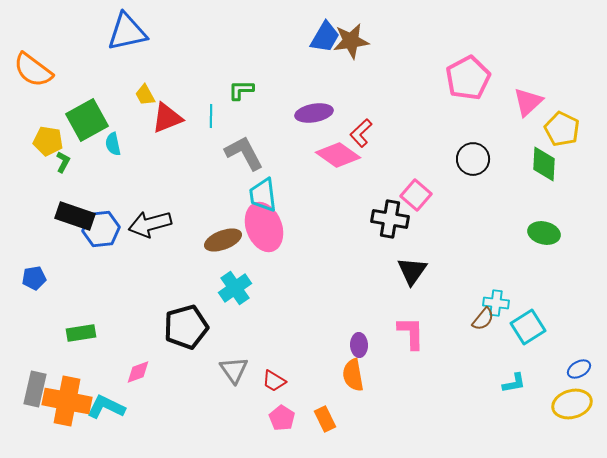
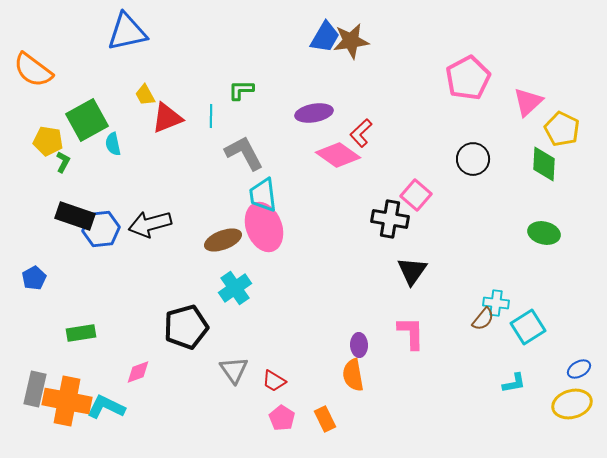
blue pentagon at (34, 278): rotated 20 degrees counterclockwise
